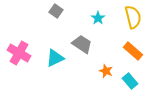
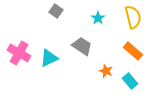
gray trapezoid: moved 2 px down
cyan triangle: moved 6 px left
